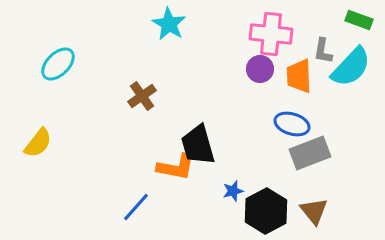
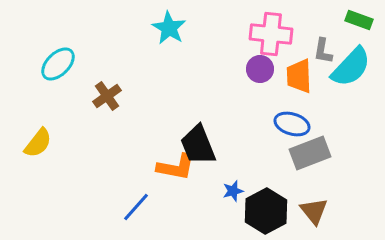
cyan star: moved 4 px down
brown cross: moved 35 px left
black trapezoid: rotated 6 degrees counterclockwise
